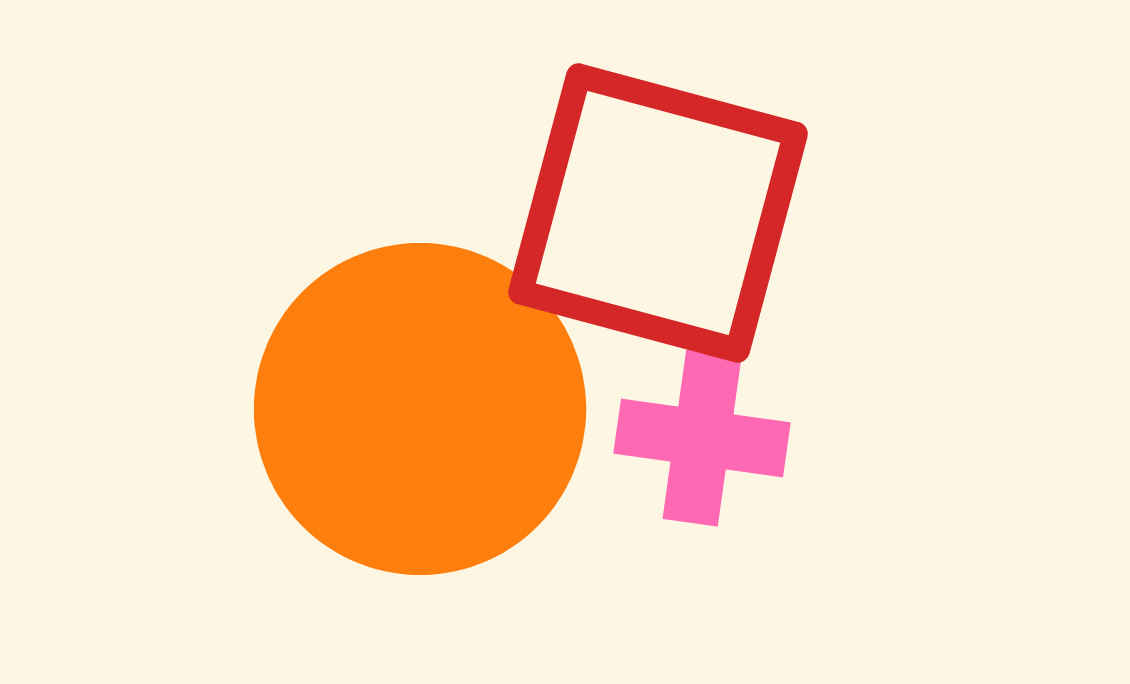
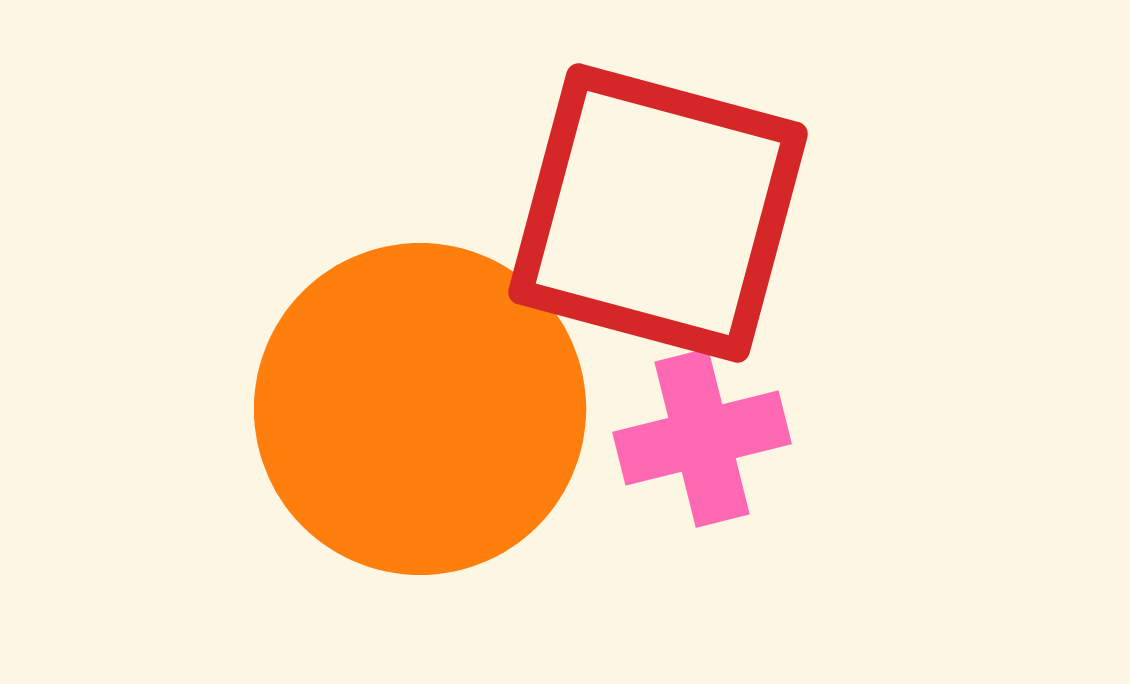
pink cross: rotated 22 degrees counterclockwise
